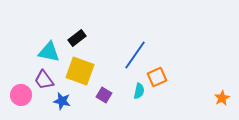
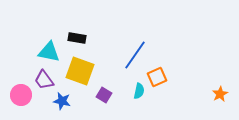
black rectangle: rotated 48 degrees clockwise
orange star: moved 2 px left, 4 px up
